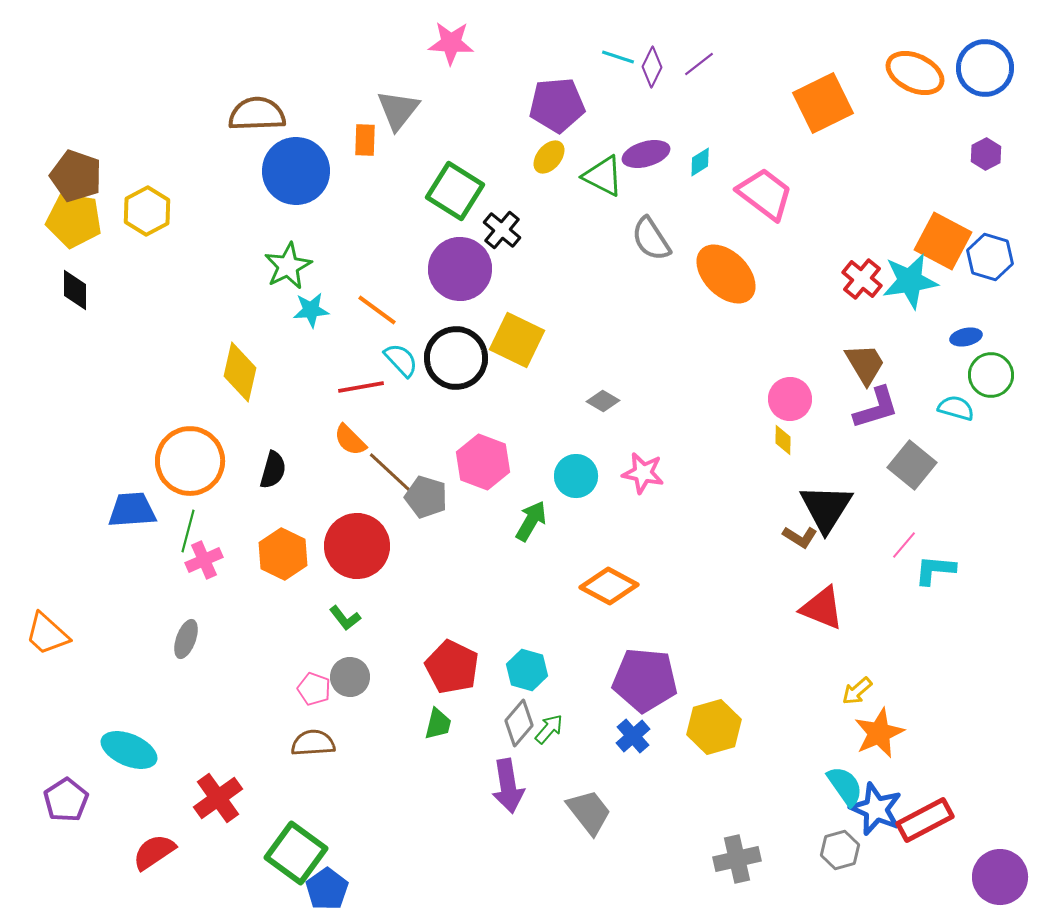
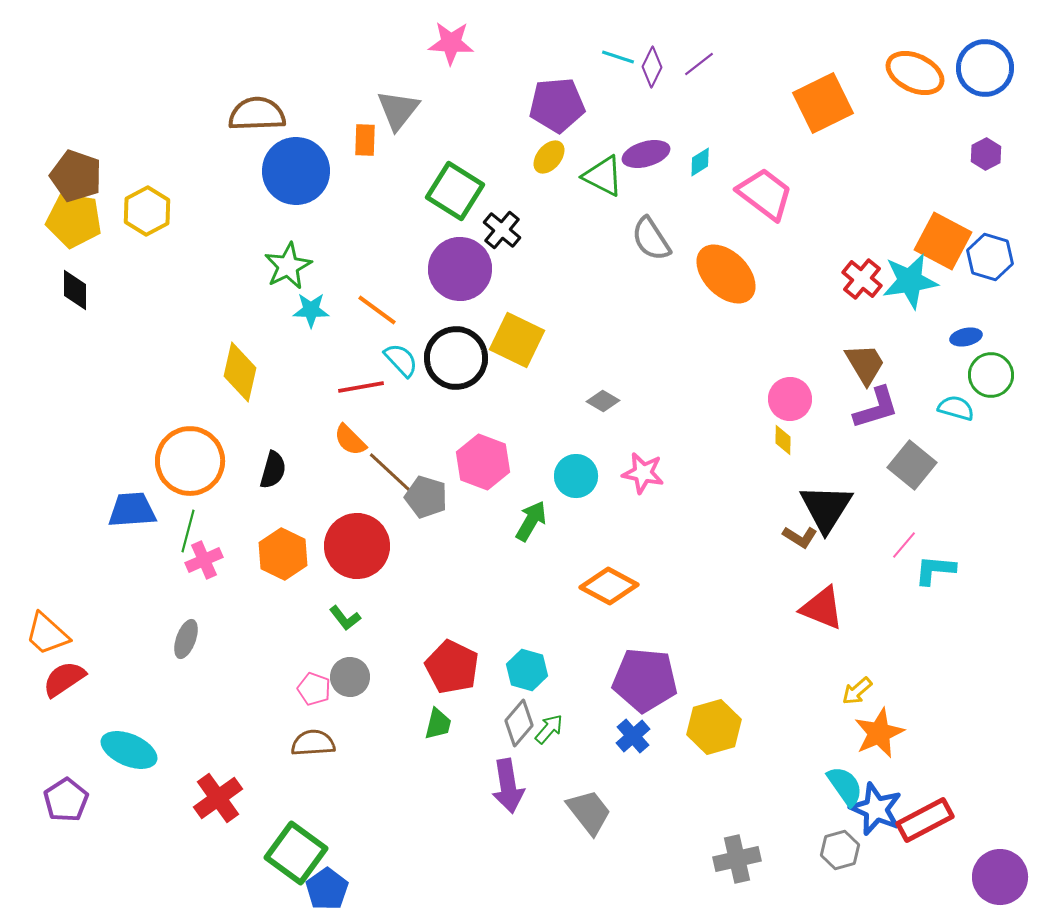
cyan star at (311, 310): rotated 6 degrees clockwise
red semicircle at (154, 852): moved 90 px left, 173 px up
